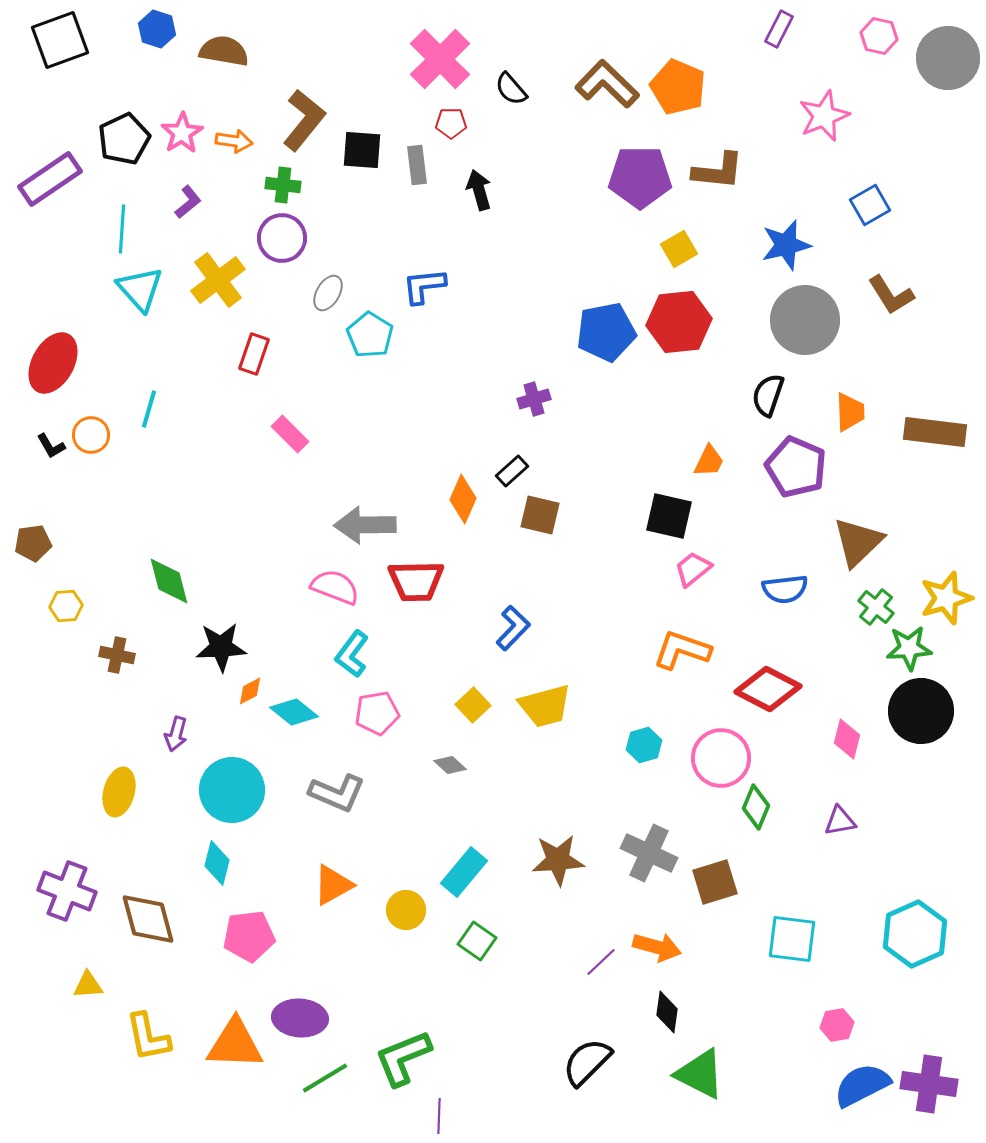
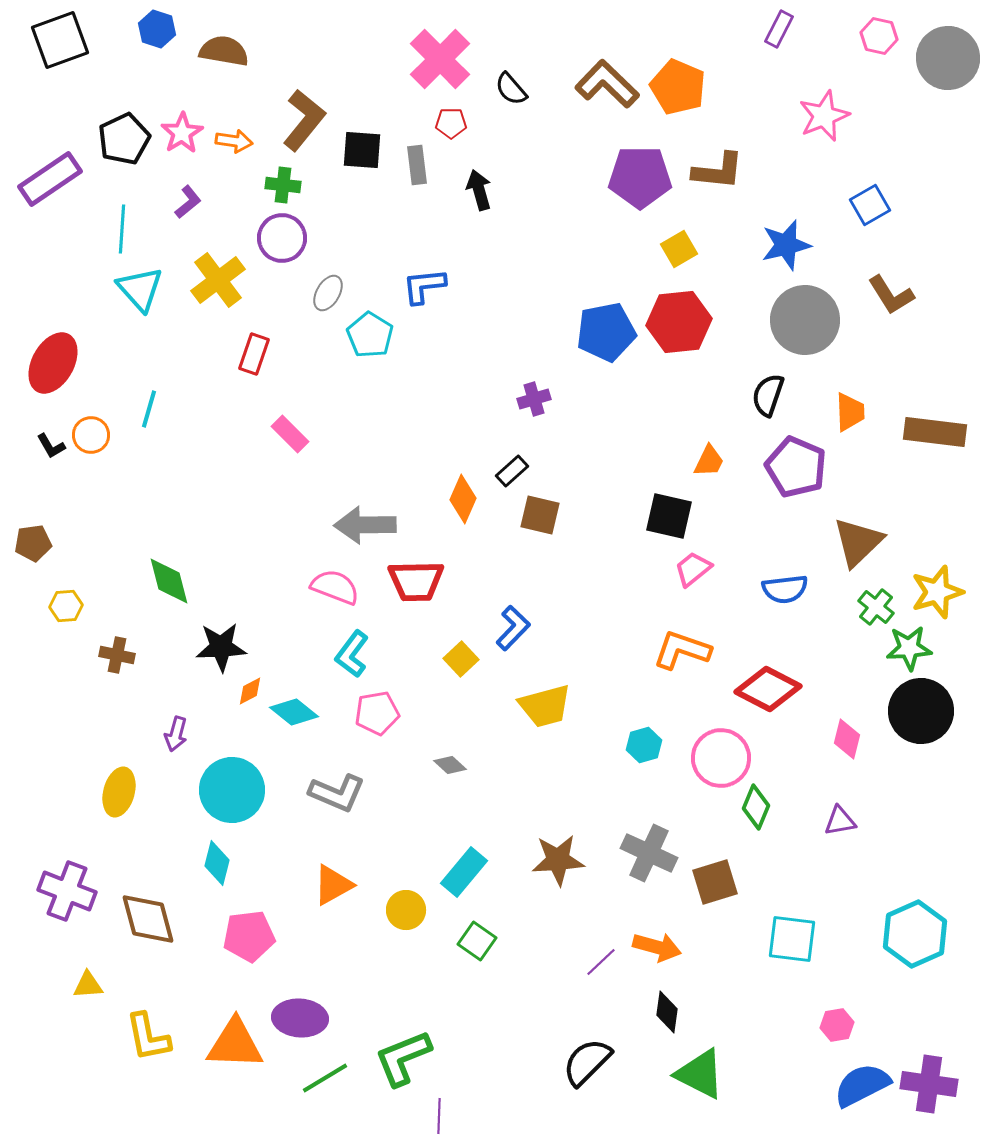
yellow star at (946, 598): moved 9 px left, 6 px up
yellow square at (473, 705): moved 12 px left, 46 px up
